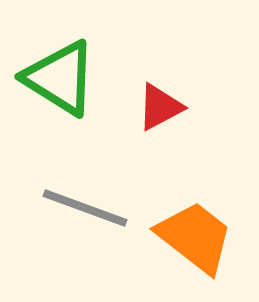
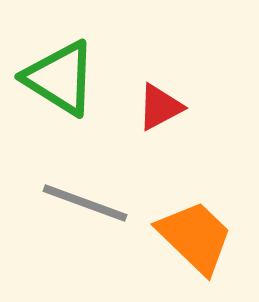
gray line: moved 5 px up
orange trapezoid: rotated 6 degrees clockwise
